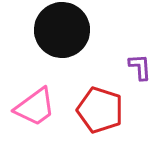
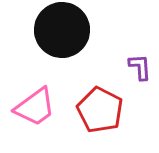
red pentagon: rotated 9 degrees clockwise
